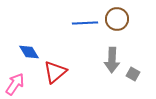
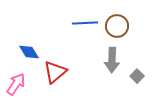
brown circle: moved 7 px down
gray square: moved 4 px right, 2 px down; rotated 16 degrees clockwise
pink arrow: moved 1 px right
